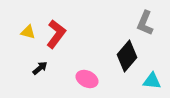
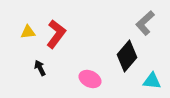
gray L-shape: rotated 25 degrees clockwise
yellow triangle: rotated 21 degrees counterclockwise
black arrow: rotated 77 degrees counterclockwise
pink ellipse: moved 3 px right
